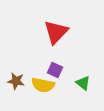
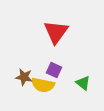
red triangle: rotated 8 degrees counterclockwise
purple square: moved 1 px left
brown star: moved 8 px right, 4 px up
